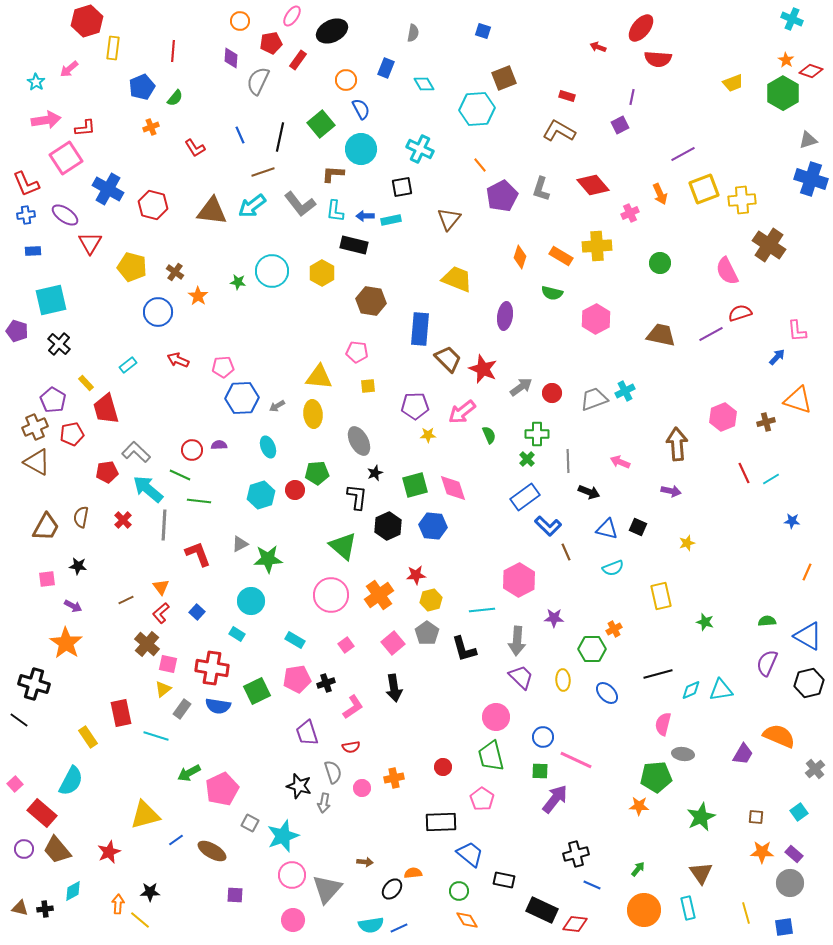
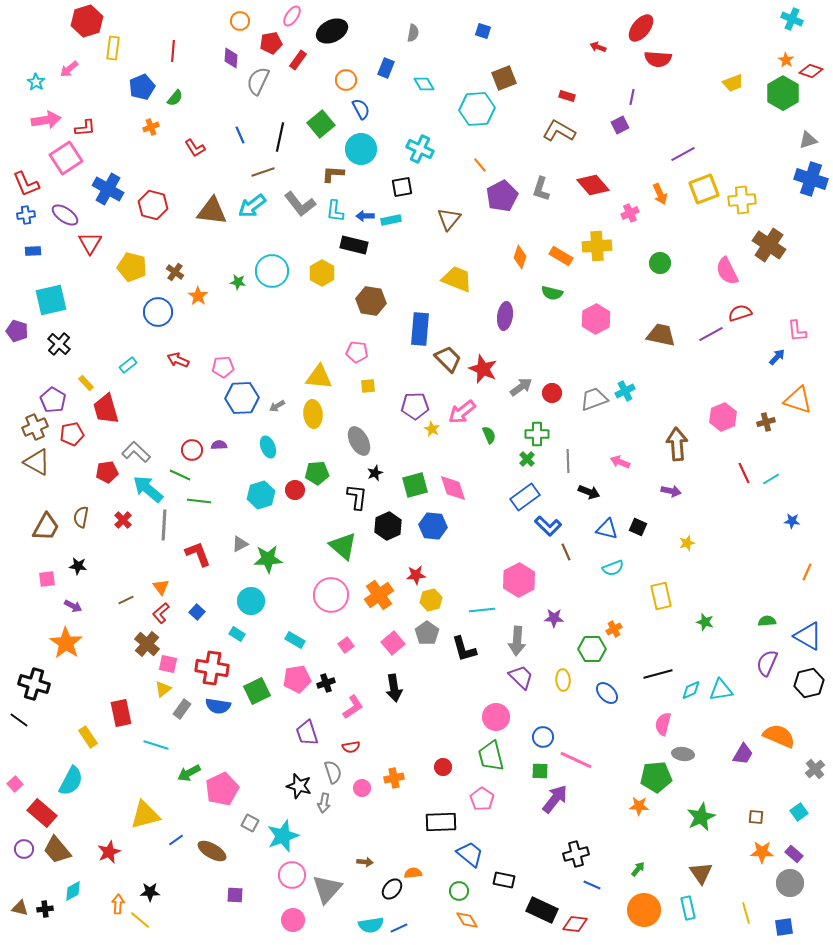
yellow star at (428, 435): moved 4 px right, 6 px up; rotated 28 degrees clockwise
cyan line at (156, 736): moved 9 px down
